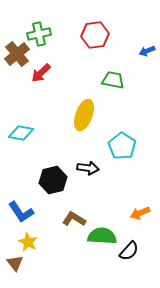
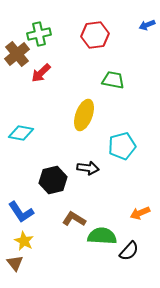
blue arrow: moved 26 px up
cyan pentagon: rotated 24 degrees clockwise
yellow star: moved 4 px left, 1 px up
